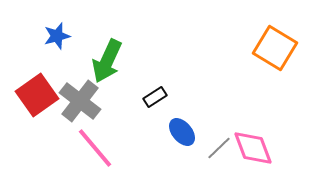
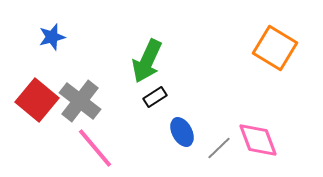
blue star: moved 5 px left, 1 px down
green arrow: moved 40 px right
red square: moved 5 px down; rotated 15 degrees counterclockwise
blue ellipse: rotated 12 degrees clockwise
pink diamond: moved 5 px right, 8 px up
